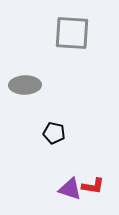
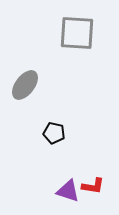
gray square: moved 5 px right
gray ellipse: rotated 52 degrees counterclockwise
purple triangle: moved 2 px left, 2 px down
